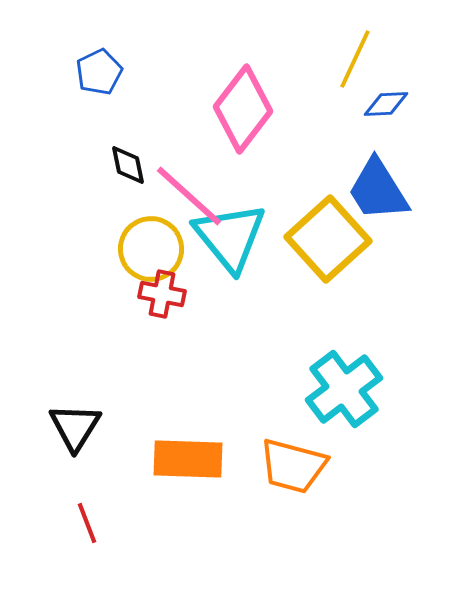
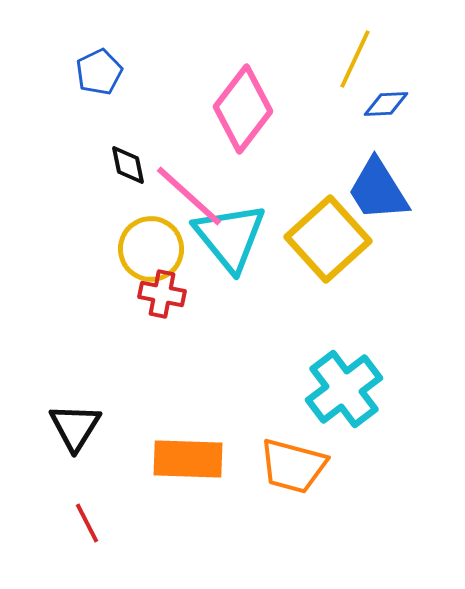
red line: rotated 6 degrees counterclockwise
